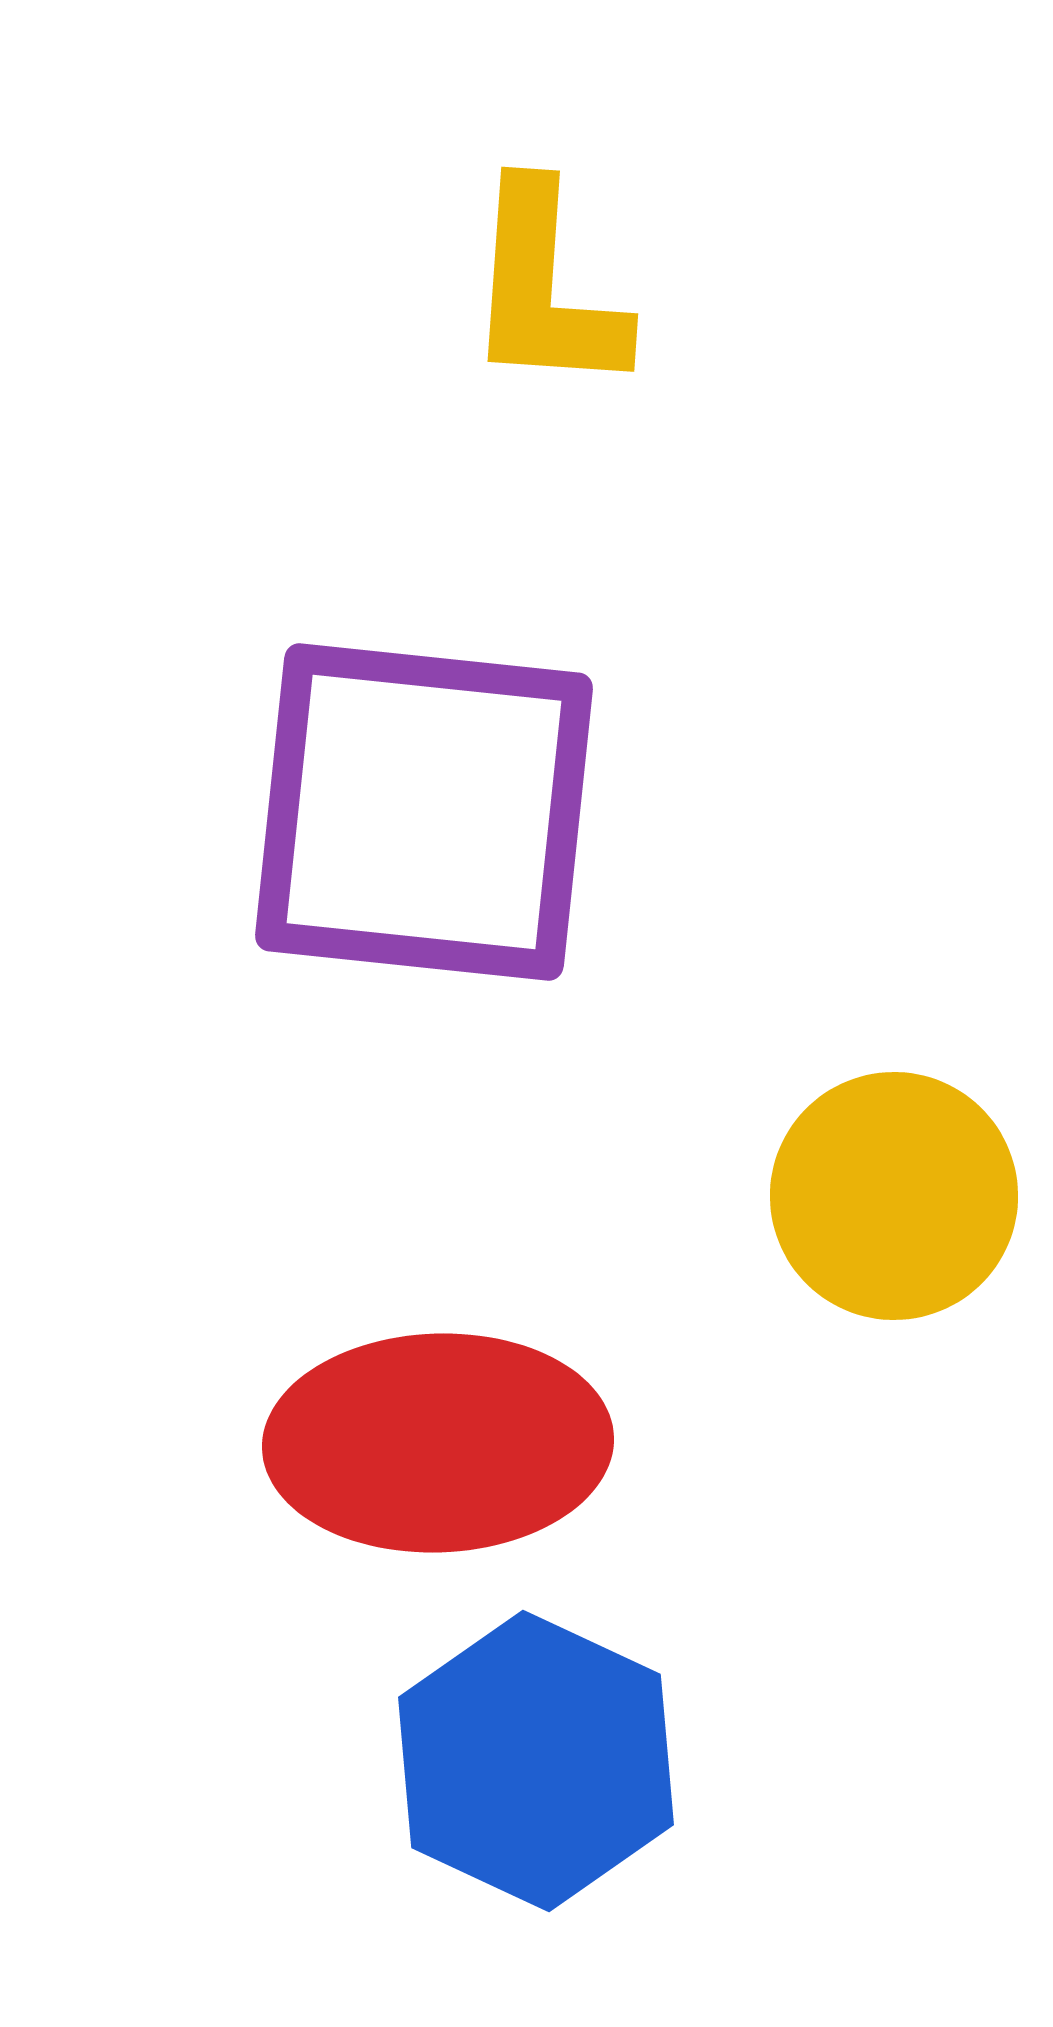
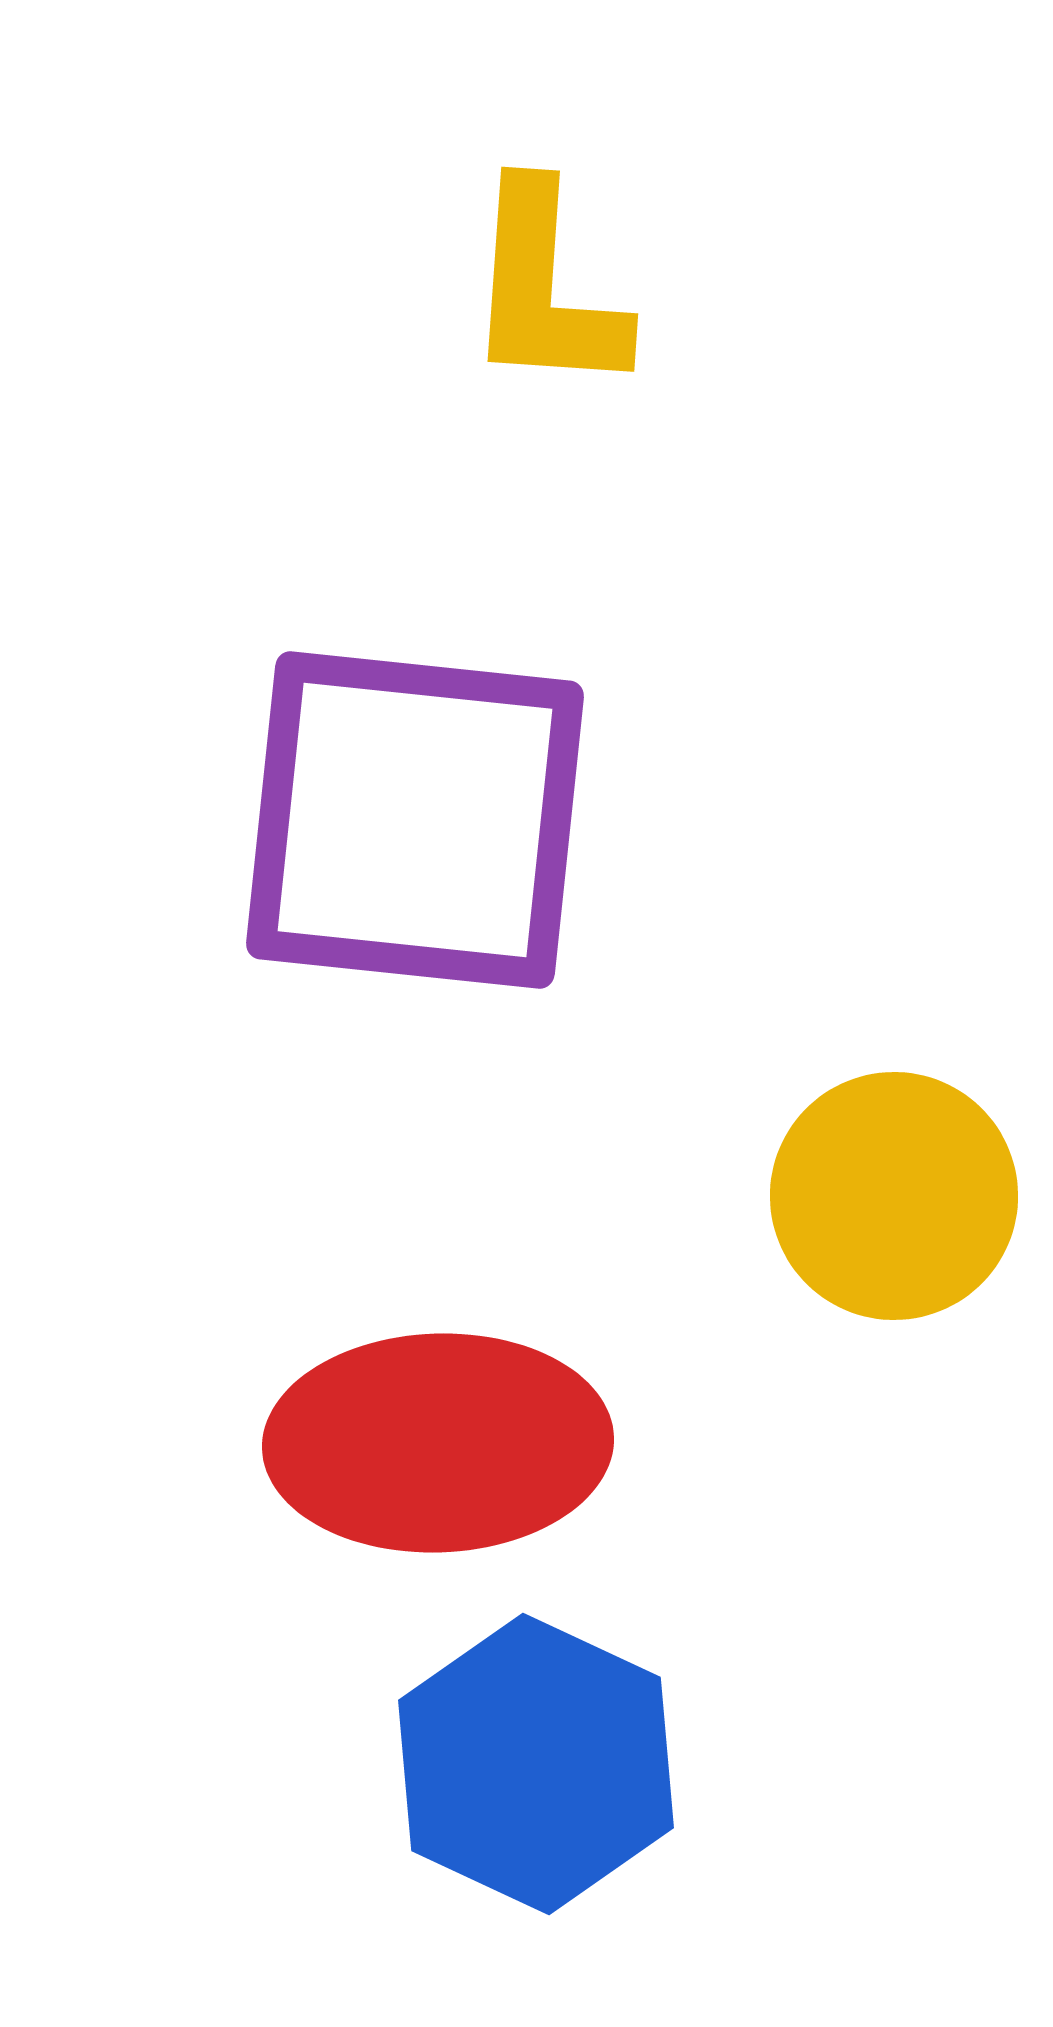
purple square: moved 9 px left, 8 px down
blue hexagon: moved 3 px down
